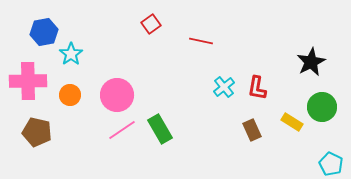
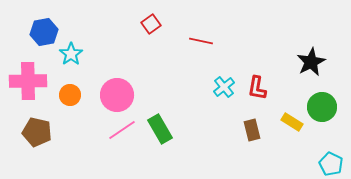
brown rectangle: rotated 10 degrees clockwise
